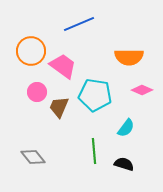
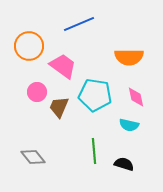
orange circle: moved 2 px left, 5 px up
pink diamond: moved 6 px left, 7 px down; rotated 55 degrees clockwise
cyan semicircle: moved 3 px right, 3 px up; rotated 66 degrees clockwise
